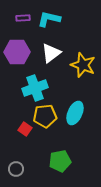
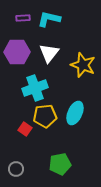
white triangle: moved 2 px left; rotated 15 degrees counterclockwise
green pentagon: moved 3 px down
